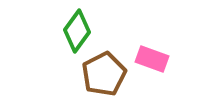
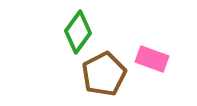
green diamond: moved 1 px right, 1 px down
